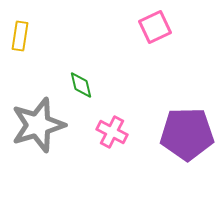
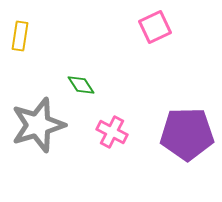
green diamond: rotated 20 degrees counterclockwise
